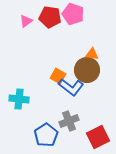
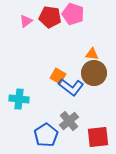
brown circle: moved 7 px right, 3 px down
gray cross: rotated 18 degrees counterclockwise
red square: rotated 20 degrees clockwise
